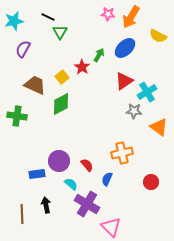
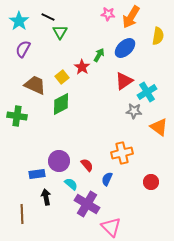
cyan star: moved 5 px right; rotated 24 degrees counterclockwise
yellow semicircle: rotated 108 degrees counterclockwise
black arrow: moved 8 px up
